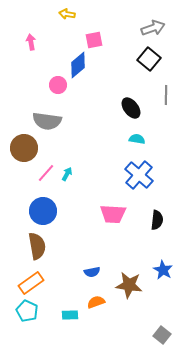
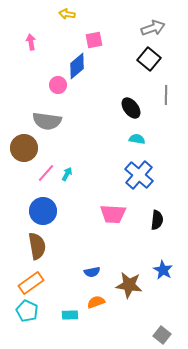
blue diamond: moved 1 px left, 1 px down
